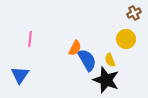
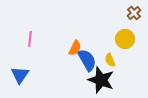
brown cross: rotated 16 degrees counterclockwise
yellow circle: moved 1 px left
black star: moved 5 px left
